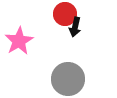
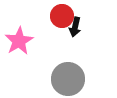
red circle: moved 3 px left, 2 px down
